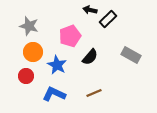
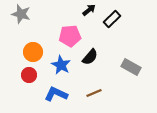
black arrow: moved 1 px left; rotated 128 degrees clockwise
black rectangle: moved 4 px right
gray star: moved 8 px left, 12 px up
pink pentagon: rotated 15 degrees clockwise
gray rectangle: moved 12 px down
blue star: moved 4 px right
red circle: moved 3 px right, 1 px up
blue L-shape: moved 2 px right
